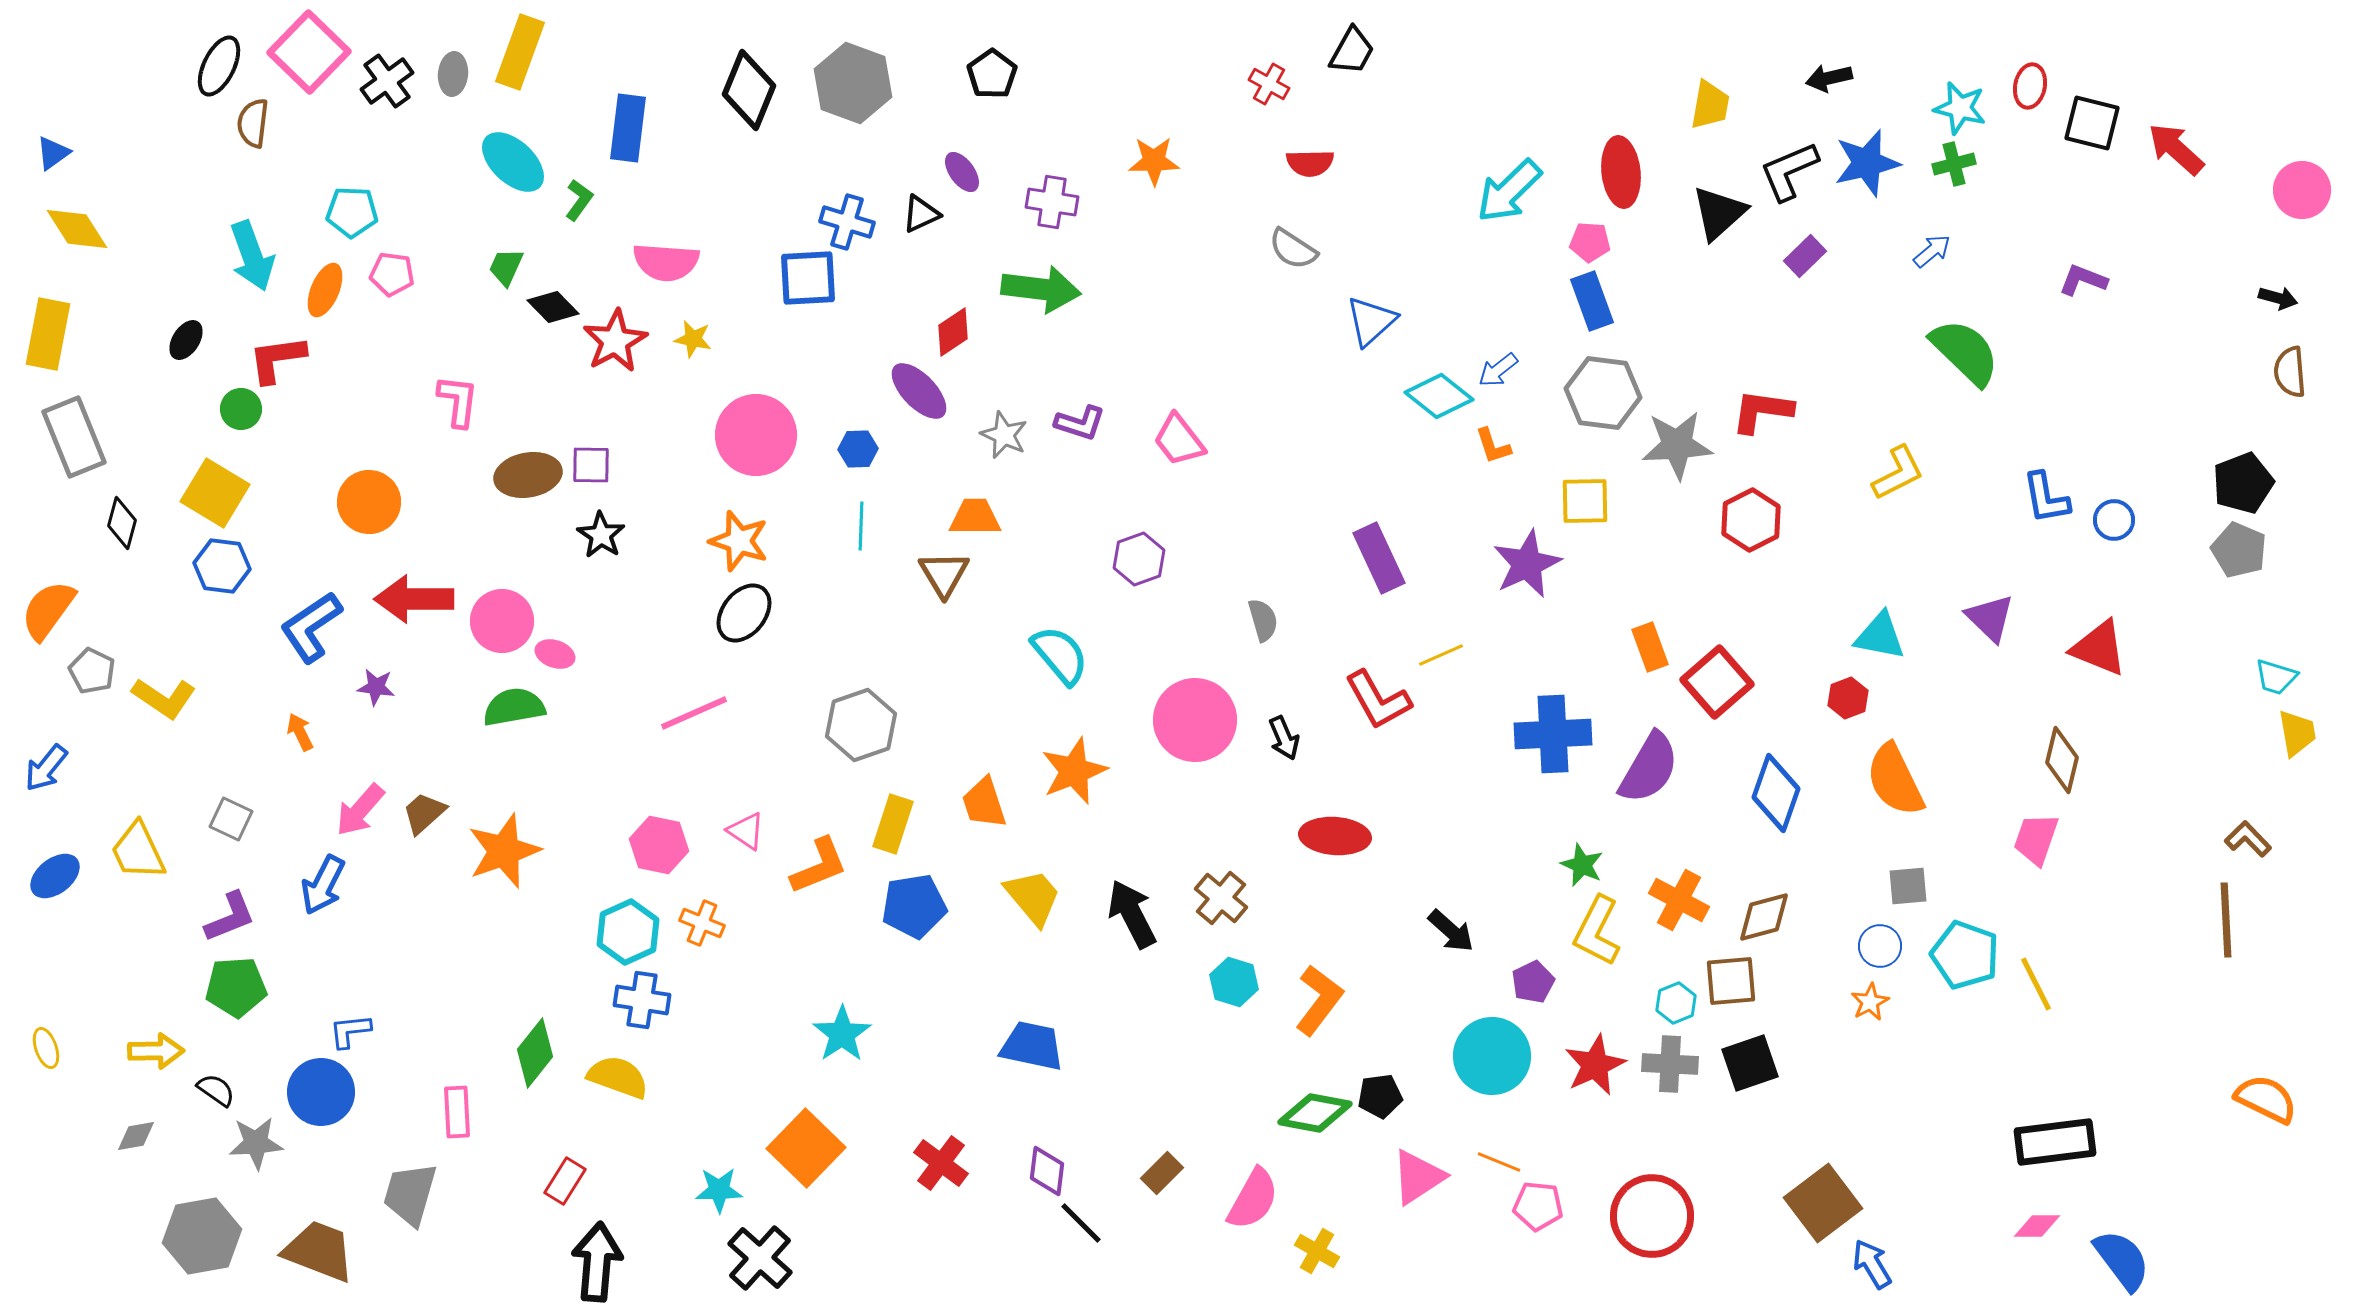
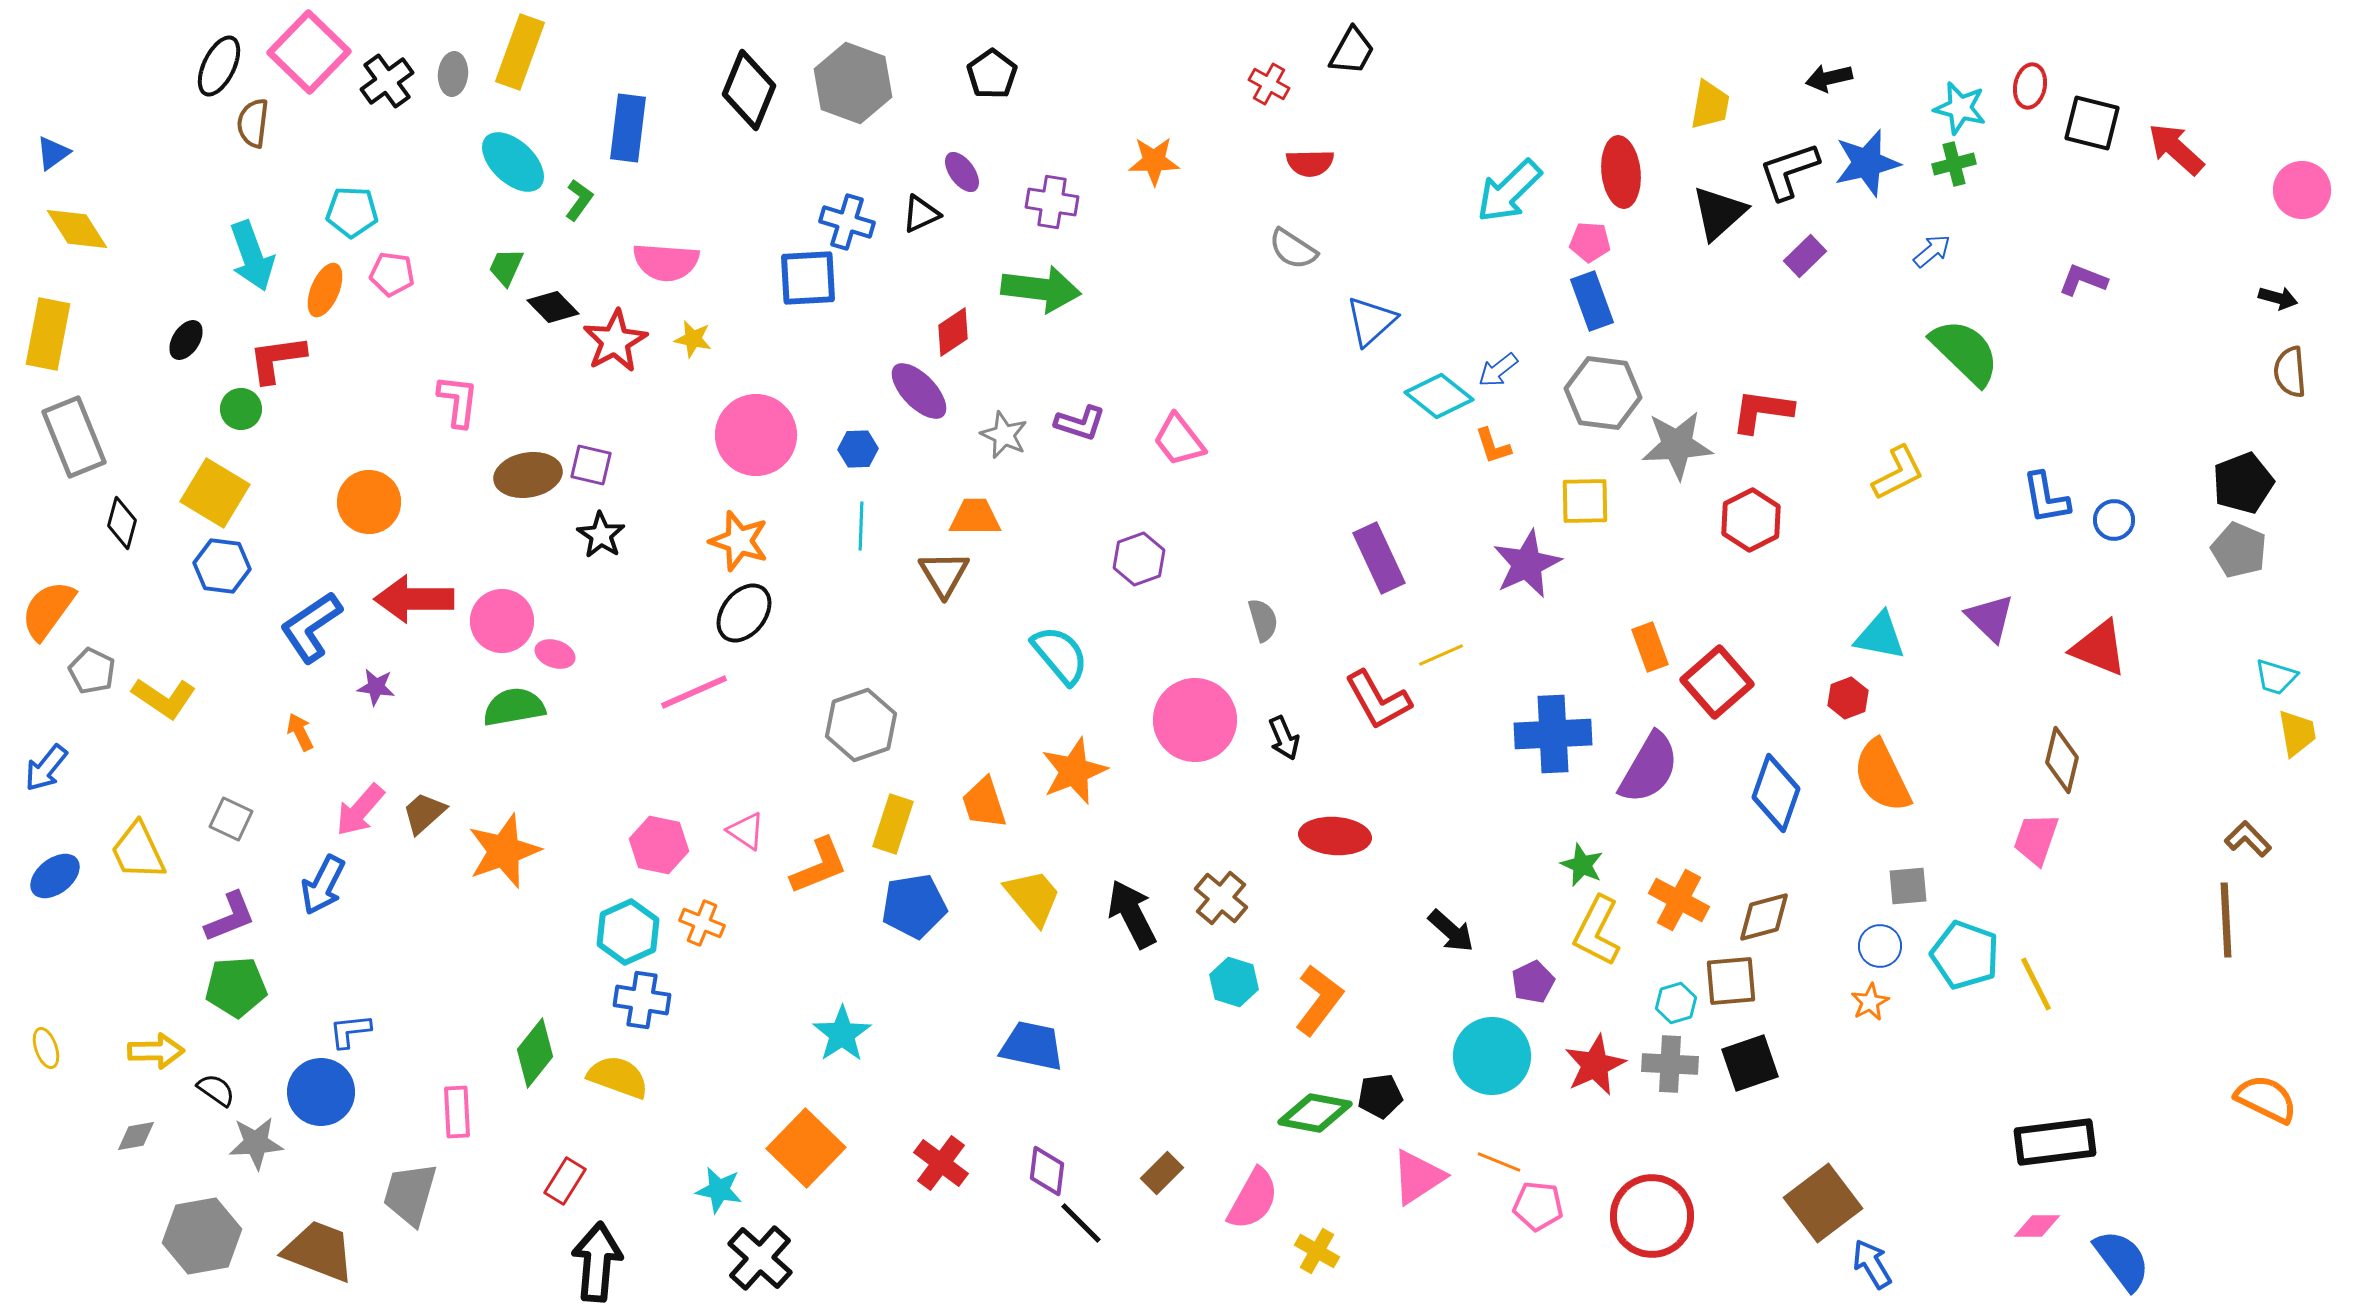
black L-shape at (1789, 171): rotated 4 degrees clockwise
purple square at (591, 465): rotated 12 degrees clockwise
pink line at (694, 713): moved 21 px up
orange semicircle at (1895, 780): moved 13 px left, 4 px up
cyan hexagon at (1676, 1003): rotated 6 degrees clockwise
cyan star at (719, 1190): rotated 12 degrees clockwise
